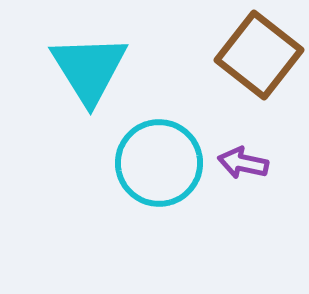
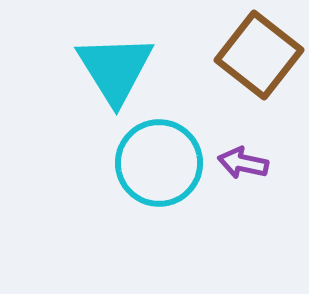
cyan triangle: moved 26 px right
